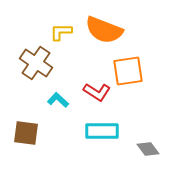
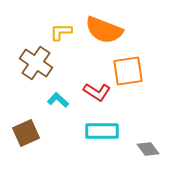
brown square: rotated 32 degrees counterclockwise
